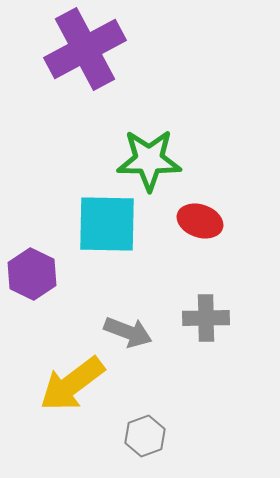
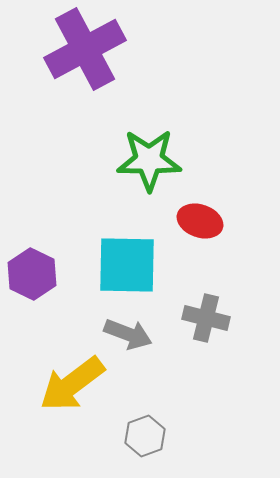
cyan square: moved 20 px right, 41 px down
gray cross: rotated 15 degrees clockwise
gray arrow: moved 2 px down
